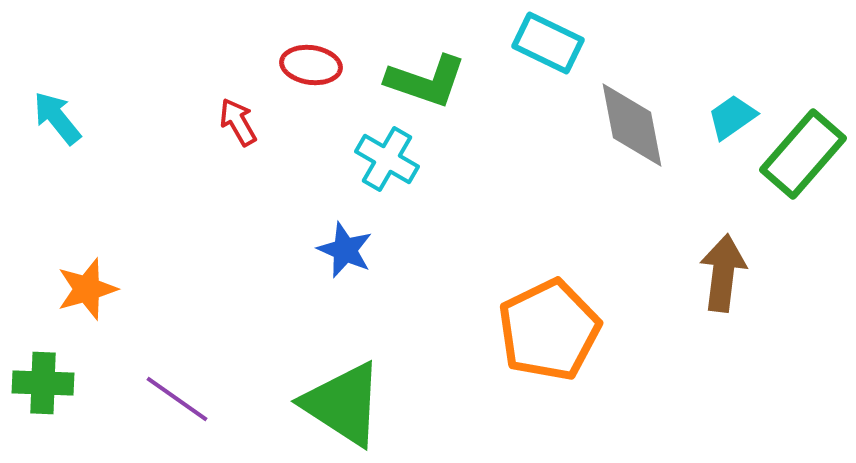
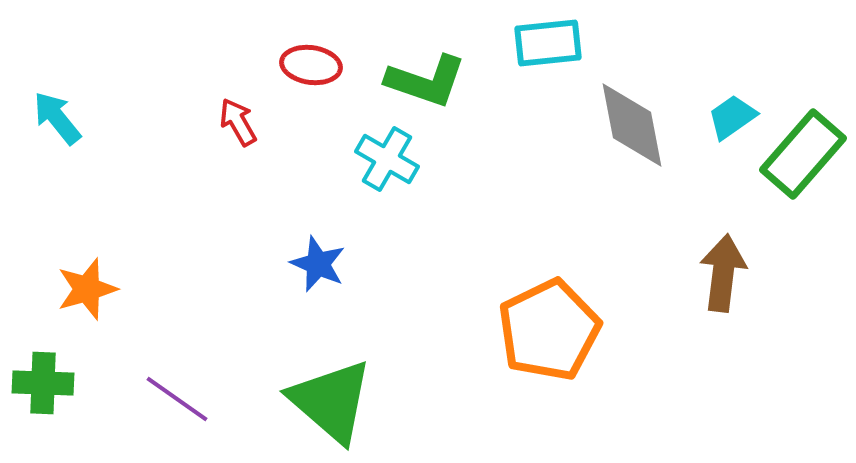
cyan rectangle: rotated 32 degrees counterclockwise
blue star: moved 27 px left, 14 px down
green triangle: moved 12 px left, 3 px up; rotated 8 degrees clockwise
